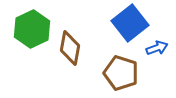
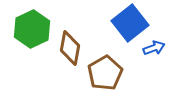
blue arrow: moved 3 px left
brown pentagon: moved 16 px left; rotated 24 degrees clockwise
